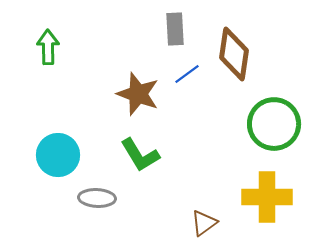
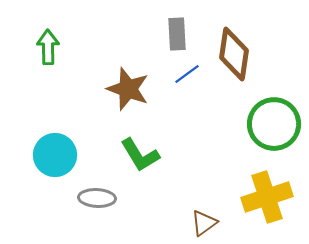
gray rectangle: moved 2 px right, 5 px down
brown star: moved 10 px left, 5 px up
cyan circle: moved 3 px left
yellow cross: rotated 18 degrees counterclockwise
